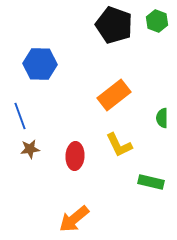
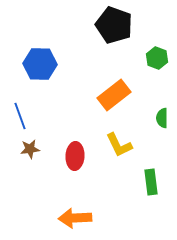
green hexagon: moved 37 px down
green rectangle: rotated 70 degrees clockwise
orange arrow: moved 1 px right, 1 px up; rotated 36 degrees clockwise
